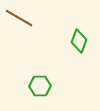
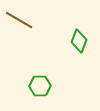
brown line: moved 2 px down
